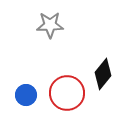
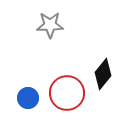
blue circle: moved 2 px right, 3 px down
